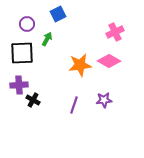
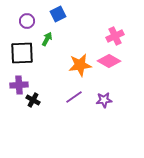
purple circle: moved 3 px up
pink cross: moved 4 px down
purple line: moved 8 px up; rotated 36 degrees clockwise
